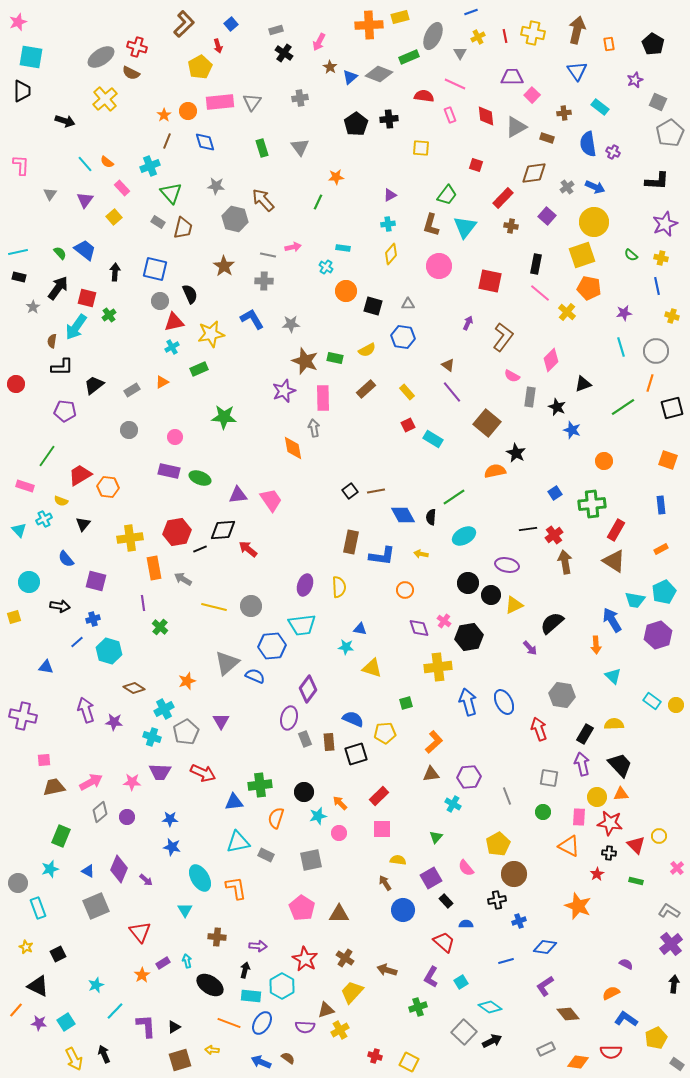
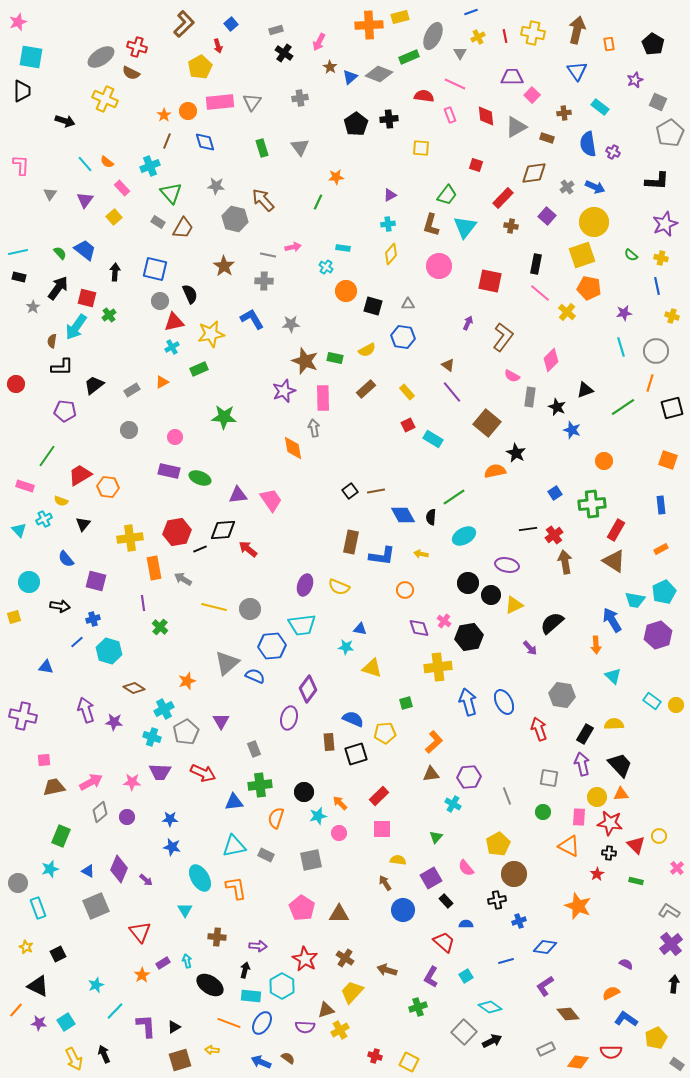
yellow cross at (105, 99): rotated 25 degrees counterclockwise
brown trapezoid at (183, 228): rotated 15 degrees clockwise
black triangle at (583, 384): moved 2 px right, 6 px down
yellow semicircle at (339, 587): rotated 115 degrees clockwise
gray circle at (251, 606): moved 1 px left, 3 px down
gray rectangle at (305, 739): moved 51 px left, 10 px down
cyan triangle at (238, 842): moved 4 px left, 4 px down
cyan square at (461, 982): moved 5 px right, 6 px up
